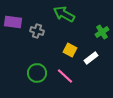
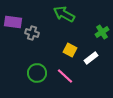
gray cross: moved 5 px left, 2 px down
